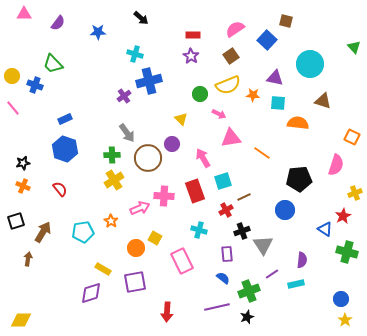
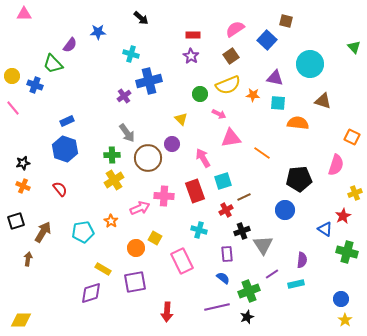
purple semicircle at (58, 23): moved 12 px right, 22 px down
cyan cross at (135, 54): moved 4 px left
blue rectangle at (65, 119): moved 2 px right, 2 px down
